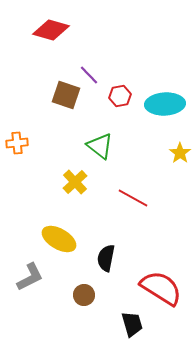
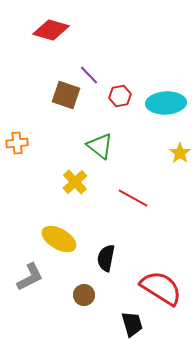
cyan ellipse: moved 1 px right, 1 px up
